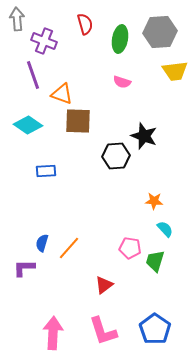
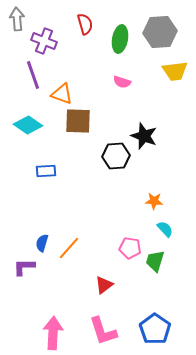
purple L-shape: moved 1 px up
